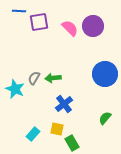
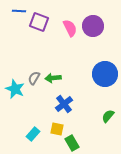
purple square: rotated 30 degrees clockwise
pink semicircle: rotated 18 degrees clockwise
green semicircle: moved 3 px right, 2 px up
